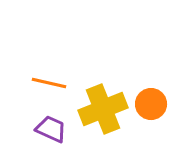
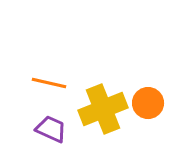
orange circle: moved 3 px left, 1 px up
